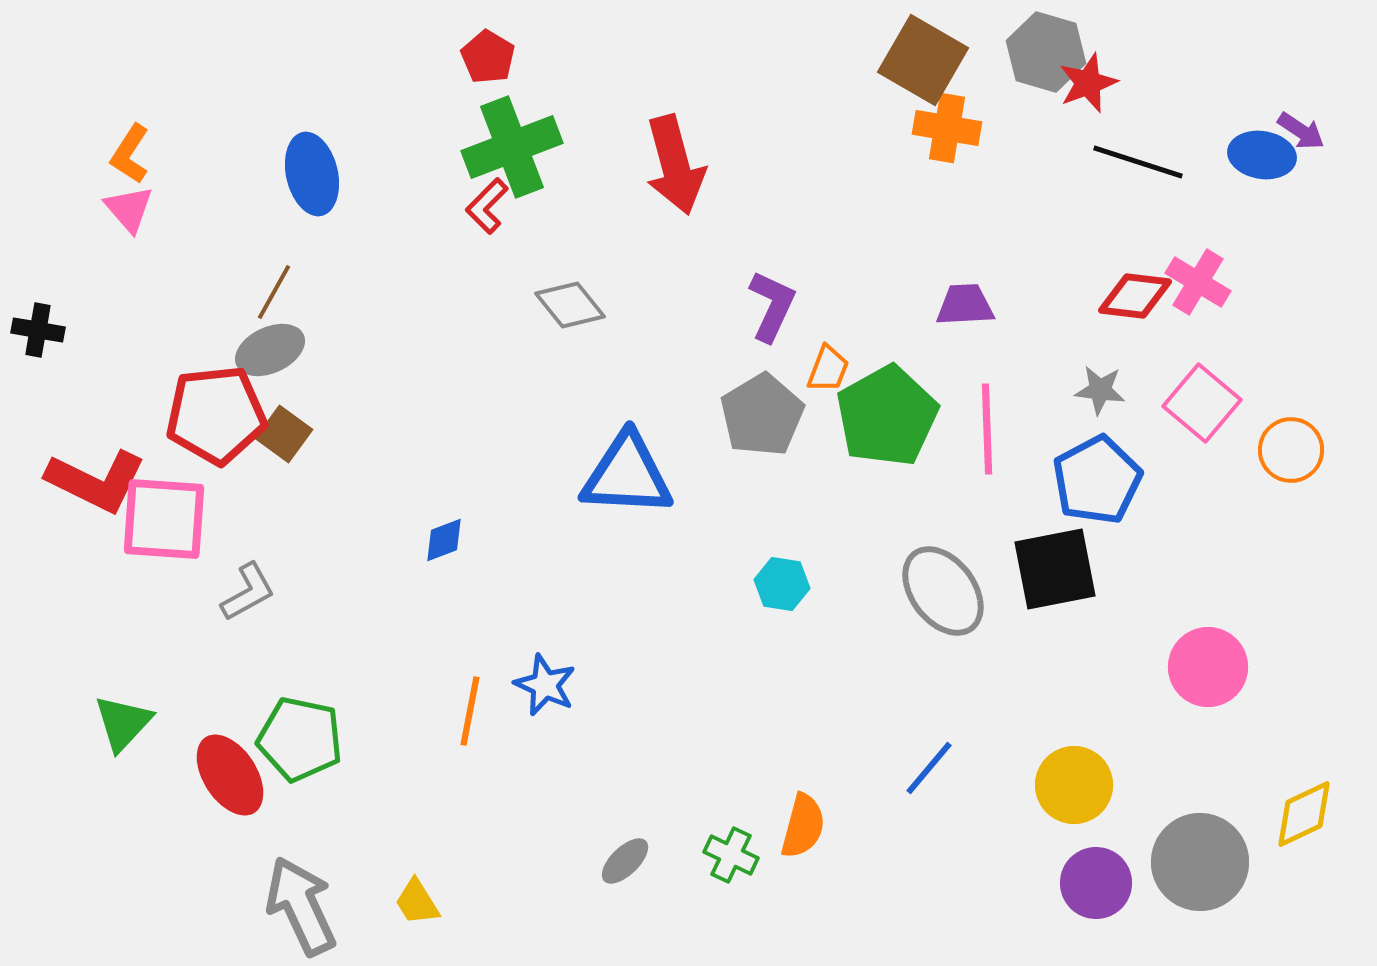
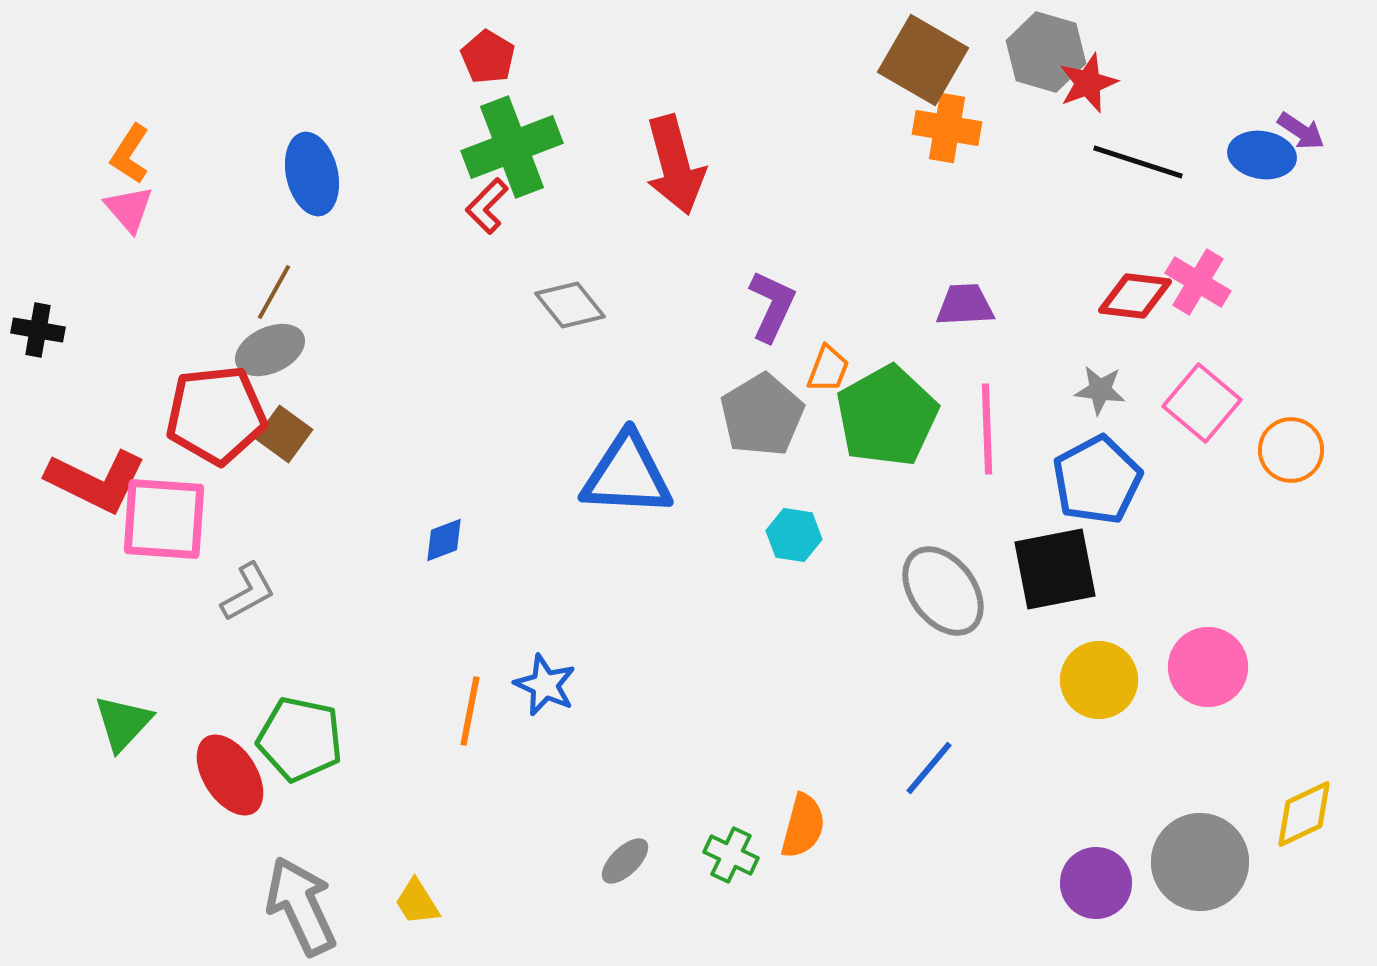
cyan hexagon at (782, 584): moved 12 px right, 49 px up
yellow circle at (1074, 785): moved 25 px right, 105 px up
